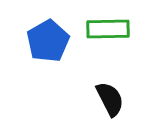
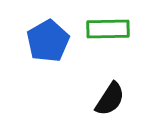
black semicircle: rotated 60 degrees clockwise
